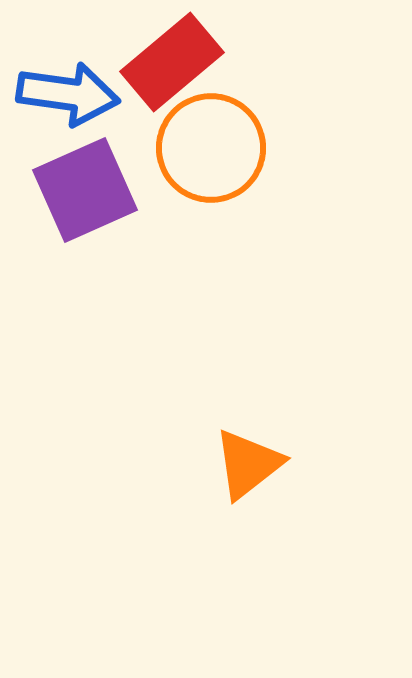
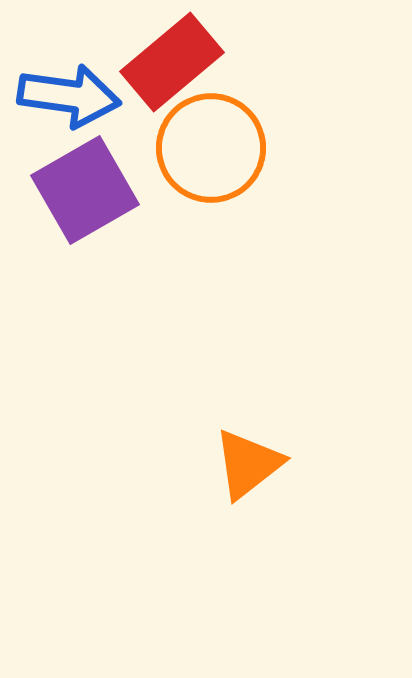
blue arrow: moved 1 px right, 2 px down
purple square: rotated 6 degrees counterclockwise
